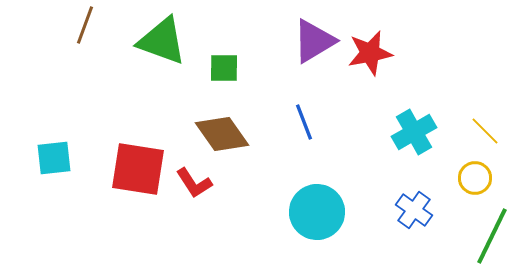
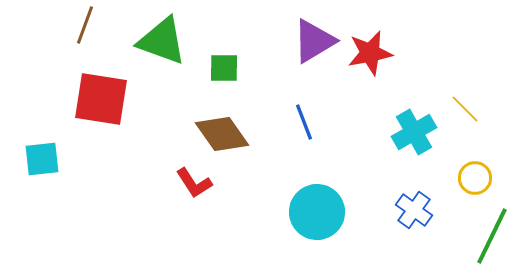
yellow line: moved 20 px left, 22 px up
cyan square: moved 12 px left, 1 px down
red square: moved 37 px left, 70 px up
